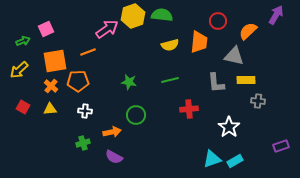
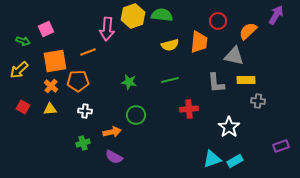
pink arrow: rotated 130 degrees clockwise
green arrow: rotated 40 degrees clockwise
